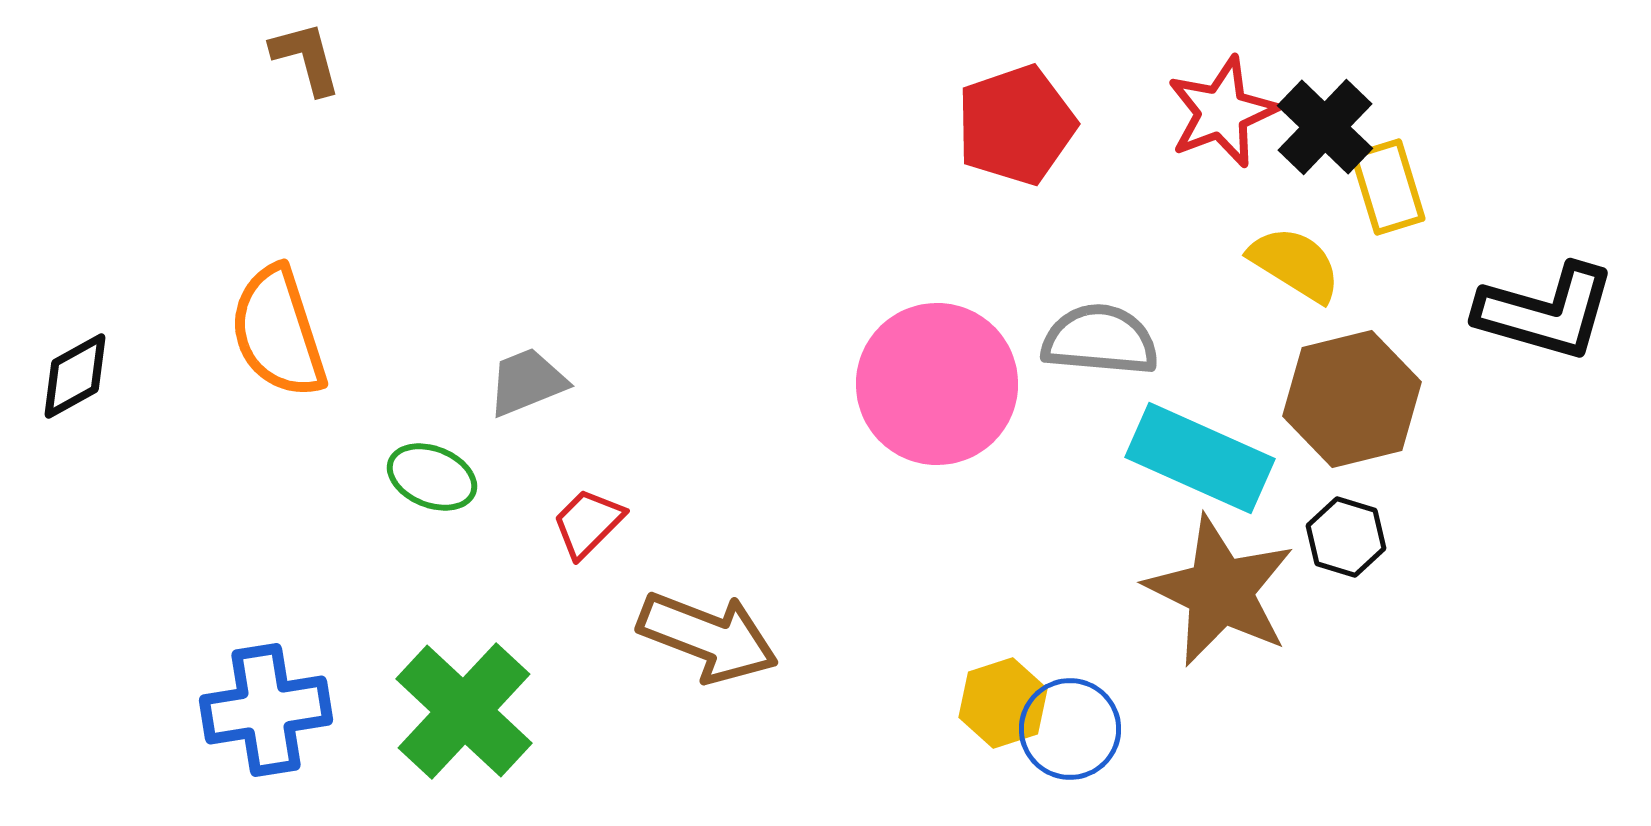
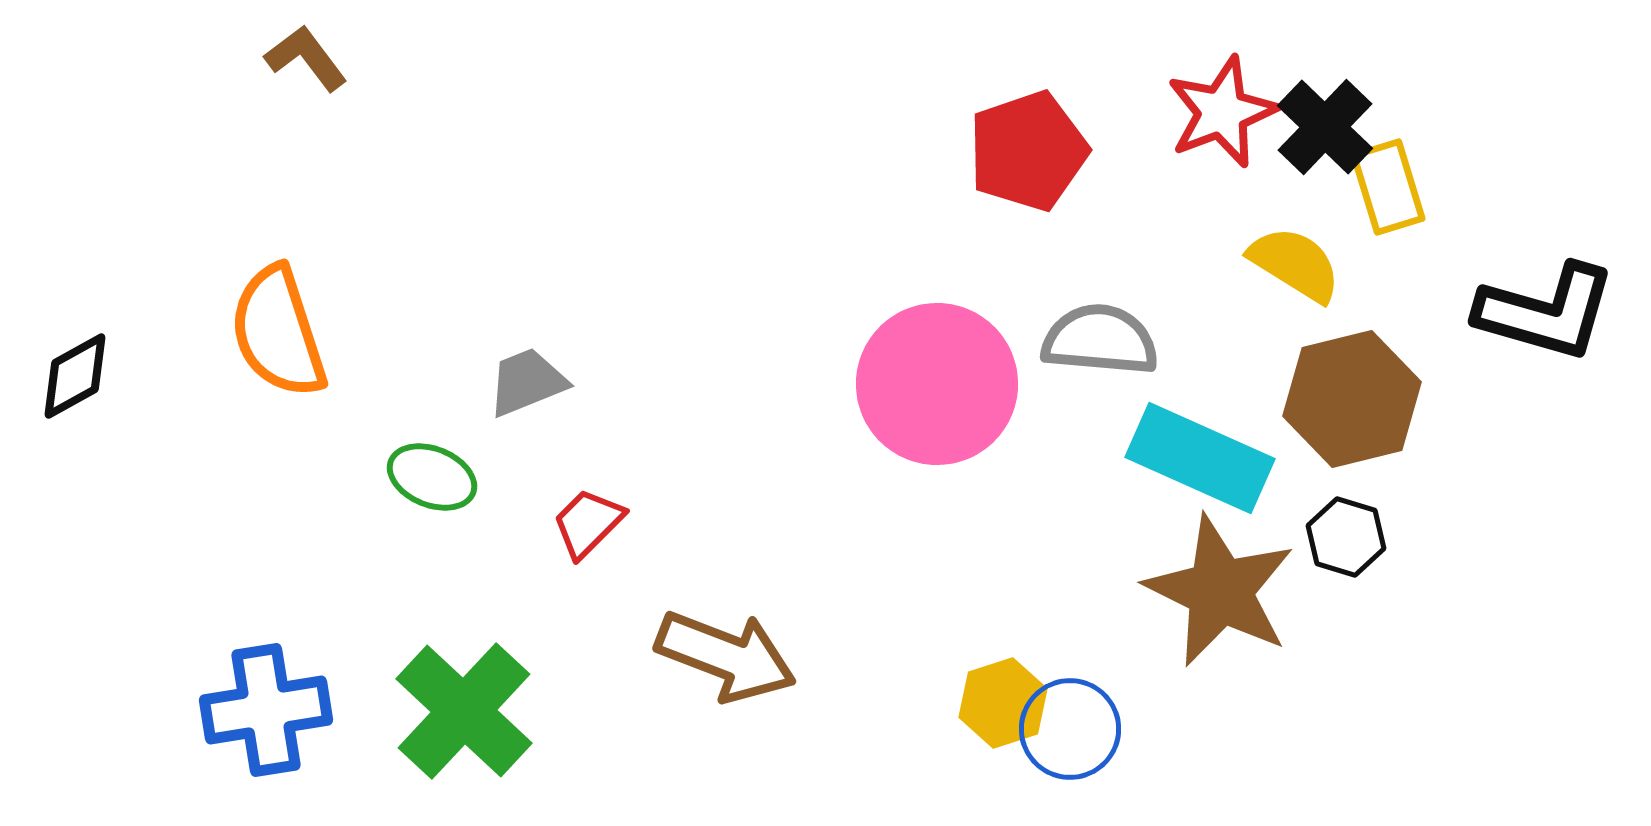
brown L-shape: rotated 22 degrees counterclockwise
red pentagon: moved 12 px right, 26 px down
brown arrow: moved 18 px right, 19 px down
